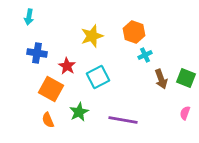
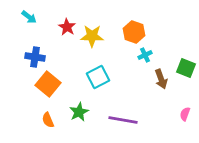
cyan arrow: rotated 63 degrees counterclockwise
yellow star: rotated 20 degrees clockwise
blue cross: moved 2 px left, 4 px down
red star: moved 39 px up
green square: moved 10 px up
orange square: moved 3 px left, 5 px up; rotated 10 degrees clockwise
pink semicircle: moved 1 px down
